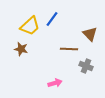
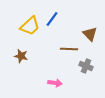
brown star: moved 7 px down
pink arrow: rotated 24 degrees clockwise
